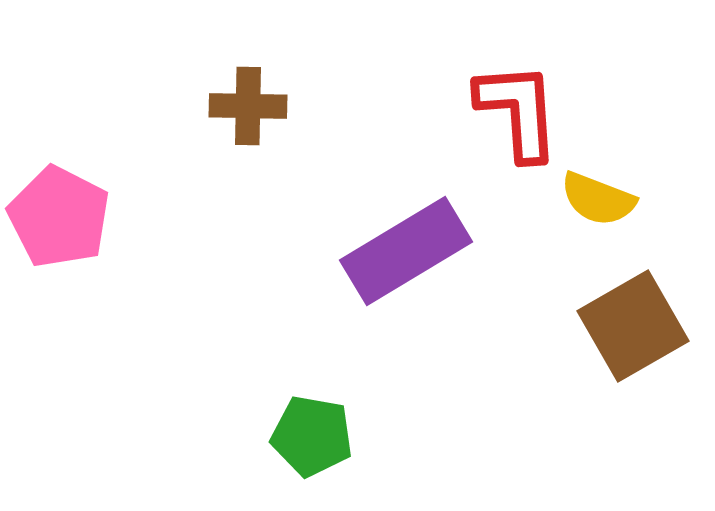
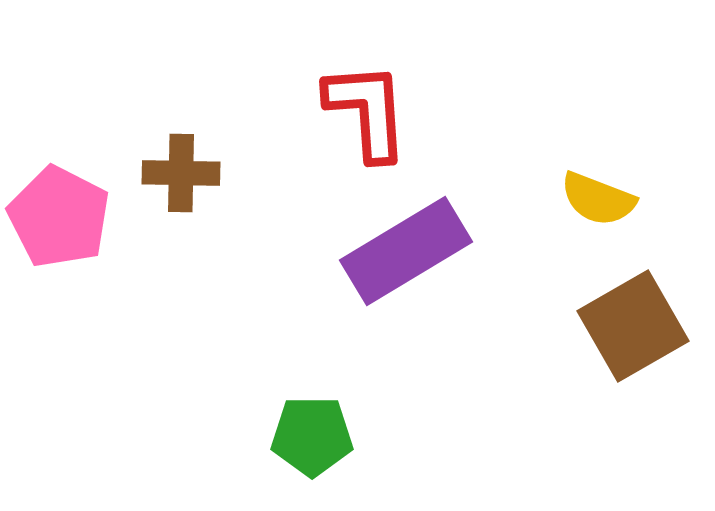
brown cross: moved 67 px left, 67 px down
red L-shape: moved 151 px left
green pentagon: rotated 10 degrees counterclockwise
